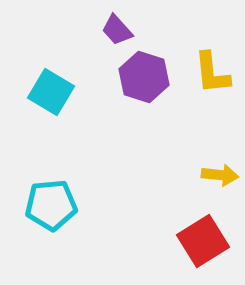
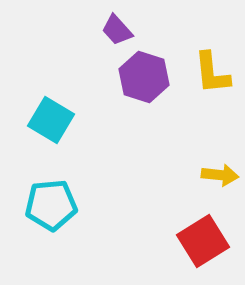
cyan square: moved 28 px down
